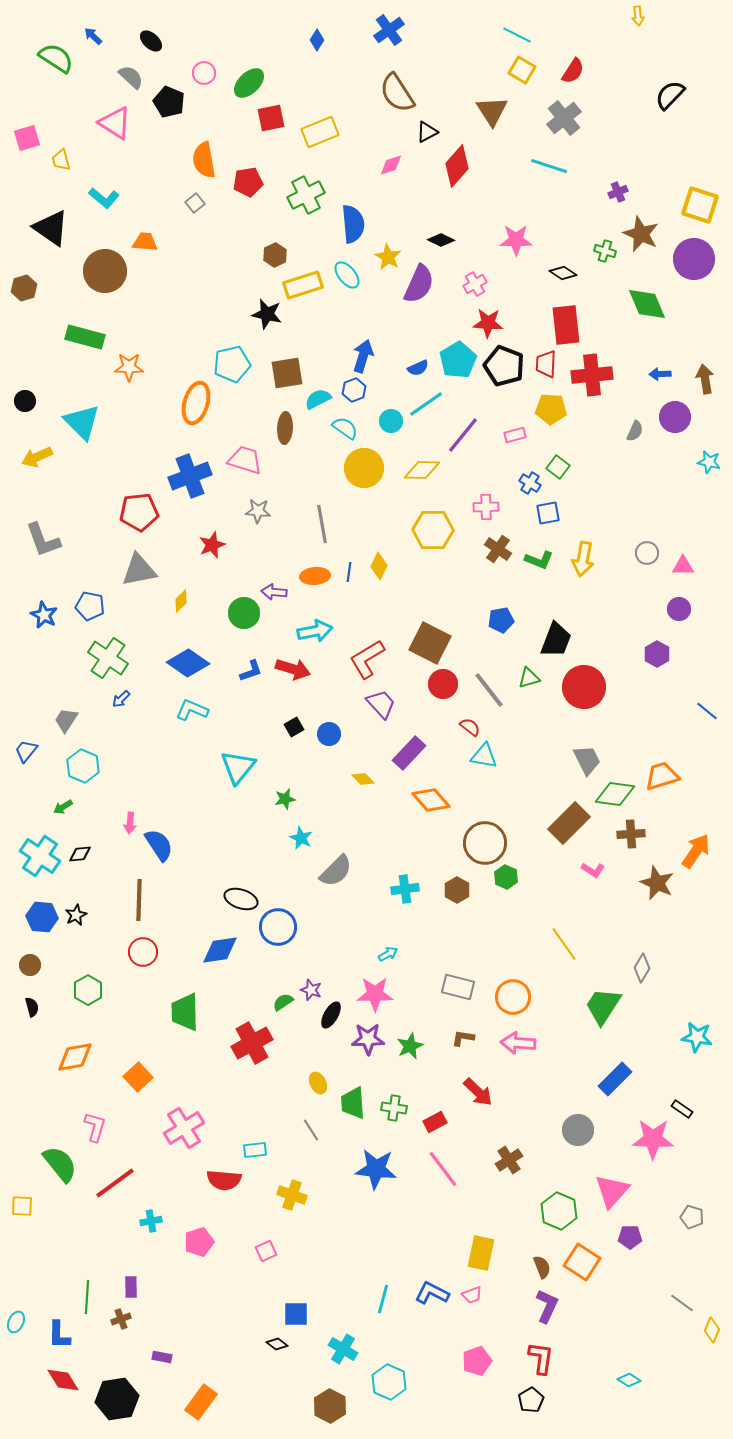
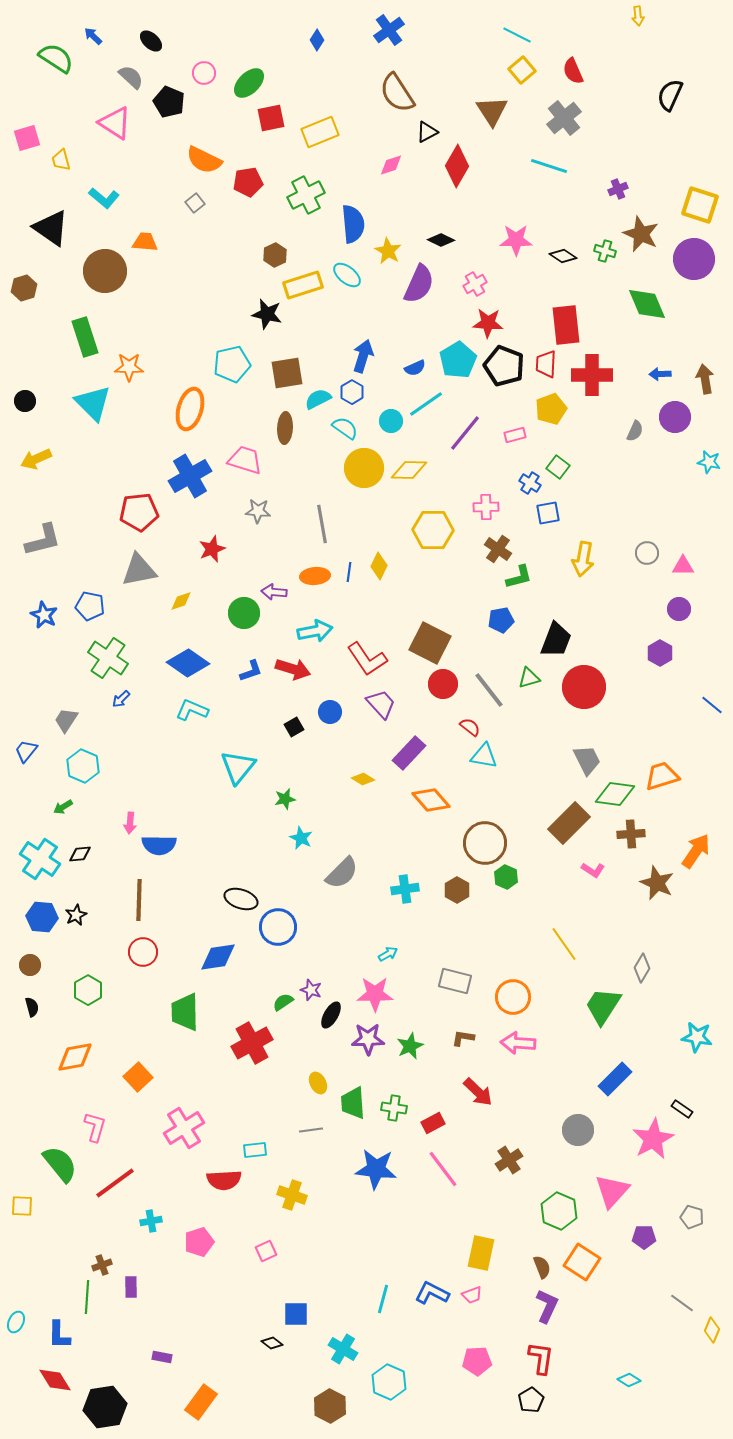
yellow square at (522, 70): rotated 20 degrees clockwise
red semicircle at (573, 71): rotated 124 degrees clockwise
black semicircle at (670, 95): rotated 20 degrees counterclockwise
orange semicircle at (204, 160): rotated 54 degrees counterclockwise
red diamond at (457, 166): rotated 12 degrees counterclockwise
purple cross at (618, 192): moved 3 px up
yellow star at (388, 257): moved 6 px up
black diamond at (563, 273): moved 17 px up
cyan ellipse at (347, 275): rotated 12 degrees counterclockwise
green rectangle at (85, 337): rotated 57 degrees clockwise
blue semicircle at (418, 368): moved 3 px left
red cross at (592, 375): rotated 6 degrees clockwise
blue hexagon at (354, 390): moved 2 px left, 2 px down; rotated 10 degrees counterclockwise
orange ellipse at (196, 403): moved 6 px left, 6 px down
yellow pentagon at (551, 409): rotated 24 degrees counterclockwise
cyan triangle at (82, 422): moved 11 px right, 19 px up
purple line at (463, 435): moved 2 px right, 2 px up
yellow arrow at (37, 457): moved 1 px left, 2 px down
yellow diamond at (422, 470): moved 13 px left
blue cross at (190, 476): rotated 9 degrees counterclockwise
gray L-shape at (43, 540): rotated 84 degrees counterclockwise
red star at (212, 545): moved 4 px down
green L-shape at (539, 560): moved 20 px left, 17 px down; rotated 36 degrees counterclockwise
yellow diamond at (181, 601): rotated 25 degrees clockwise
purple hexagon at (657, 654): moved 3 px right, 1 px up
red L-shape at (367, 659): rotated 93 degrees counterclockwise
blue line at (707, 711): moved 5 px right, 6 px up
blue circle at (329, 734): moved 1 px right, 22 px up
yellow diamond at (363, 779): rotated 15 degrees counterclockwise
blue semicircle at (159, 845): rotated 124 degrees clockwise
cyan cross at (40, 856): moved 3 px down
gray semicircle at (336, 871): moved 6 px right, 2 px down
blue diamond at (220, 950): moved 2 px left, 7 px down
gray rectangle at (458, 987): moved 3 px left, 6 px up
red rectangle at (435, 1122): moved 2 px left, 1 px down
gray line at (311, 1130): rotated 65 degrees counterclockwise
pink star at (653, 1139): rotated 30 degrees counterclockwise
red semicircle at (224, 1180): rotated 8 degrees counterclockwise
purple pentagon at (630, 1237): moved 14 px right
brown cross at (121, 1319): moved 19 px left, 54 px up
black diamond at (277, 1344): moved 5 px left, 1 px up
pink pentagon at (477, 1361): rotated 16 degrees clockwise
red diamond at (63, 1380): moved 8 px left
black hexagon at (117, 1399): moved 12 px left, 8 px down
